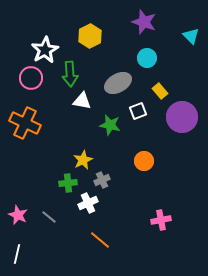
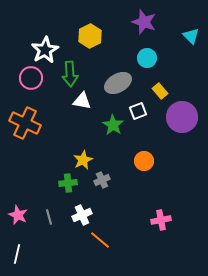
green star: moved 3 px right; rotated 20 degrees clockwise
white cross: moved 6 px left, 12 px down
gray line: rotated 35 degrees clockwise
